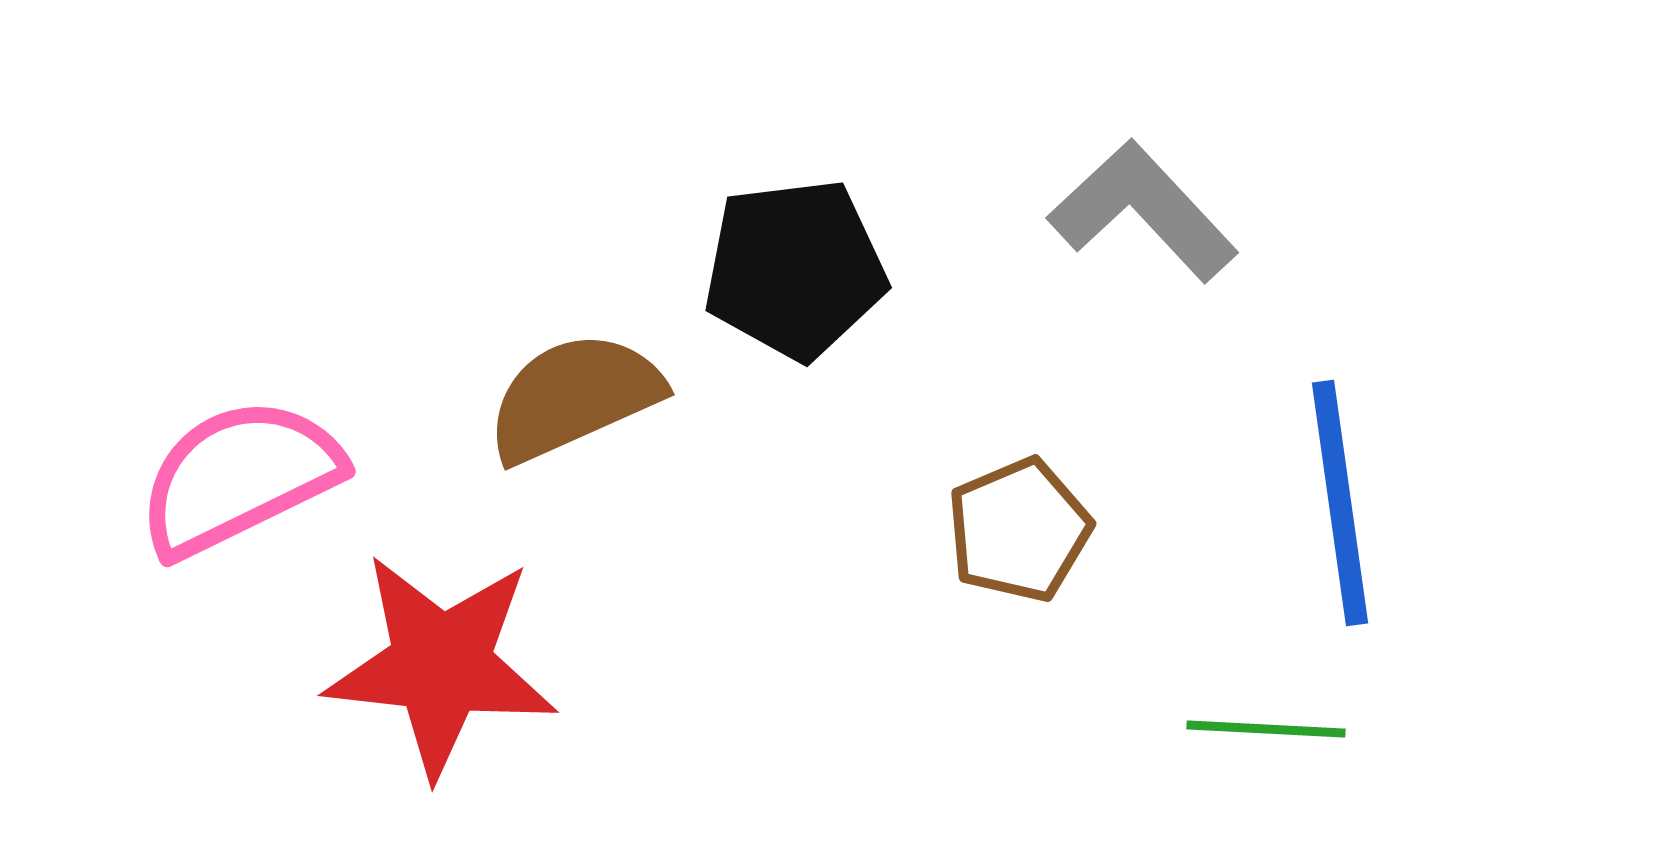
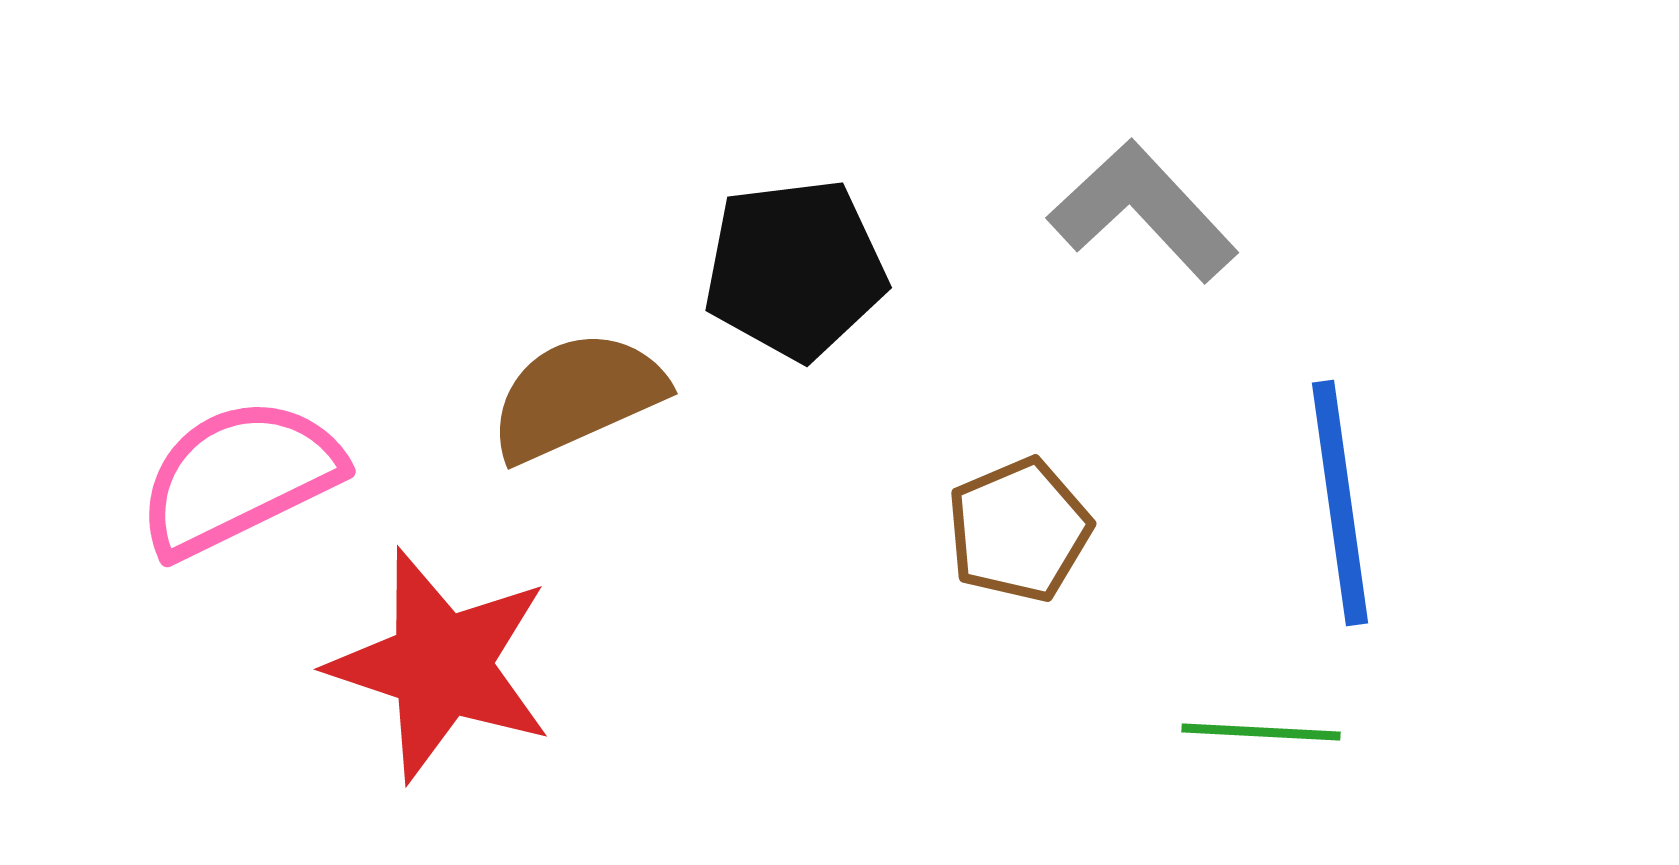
brown semicircle: moved 3 px right, 1 px up
red star: rotated 12 degrees clockwise
green line: moved 5 px left, 3 px down
